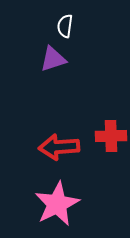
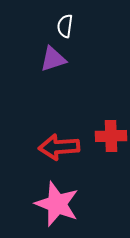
pink star: rotated 24 degrees counterclockwise
